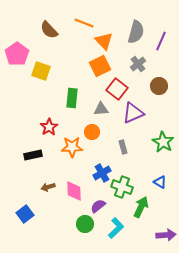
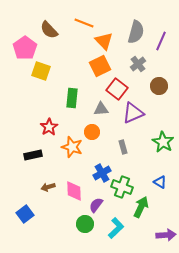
pink pentagon: moved 8 px right, 6 px up
orange star: rotated 20 degrees clockwise
purple semicircle: moved 2 px left, 1 px up; rotated 14 degrees counterclockwise
